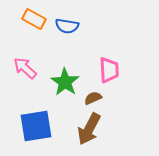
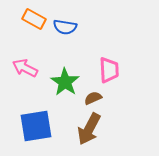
blue semicircle: moved 2 px left, 1 px down
pink arrow: rotated 15 degrees counterclockwise
